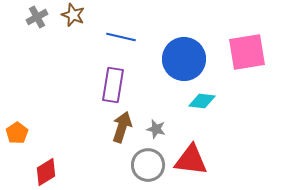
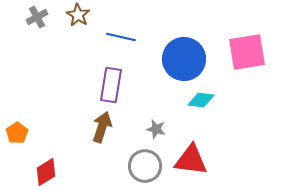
brown star: moved 5 px right; rotated 10 degrees clockwise
purple rectangle: moved 2 px left
cyan diamond: moved 1 px left, 1 px up
brown arrow: moved 20 px left
gray circle: moved 3 px left, 1 px down
